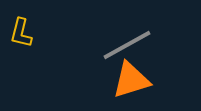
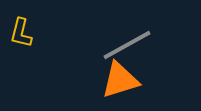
orange triangle: moved 11 px left
